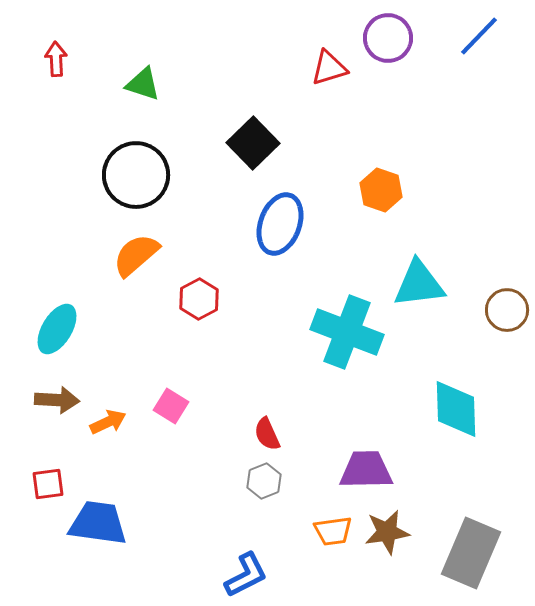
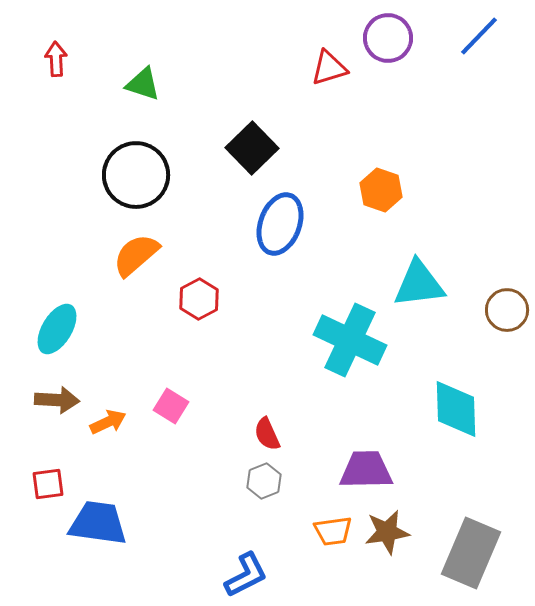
black square: moved 1 px left, 5 px down
cyan cross: moved 3 px right, 8 px down; rotated 4 degrees clockwise
